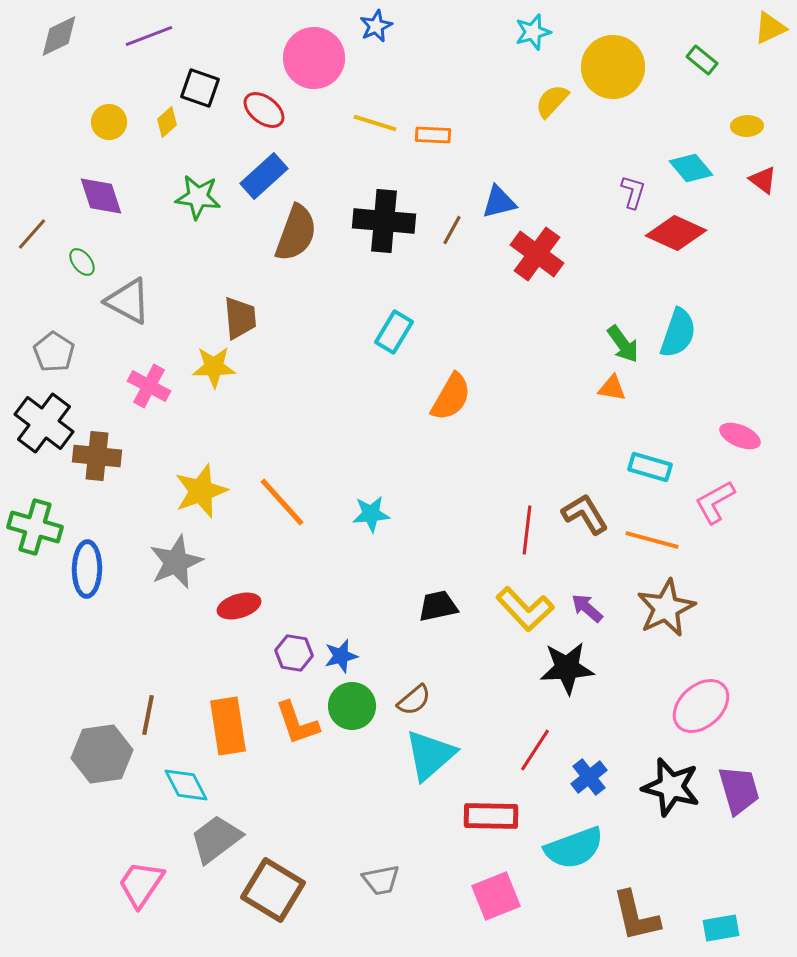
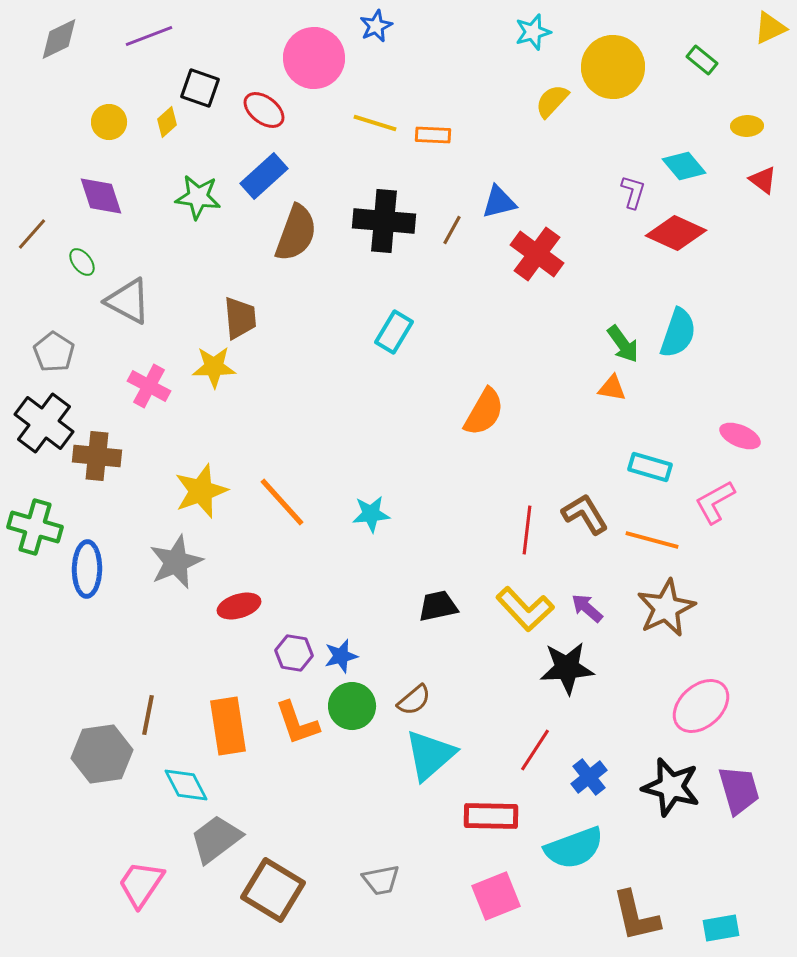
gray diamond at (59, 36): moved 3 px down
cyan diamond at (691, 168): moved 7 px left, 2 px up
orange semicircle at (451, 397): moved 33 px right, 15 px down
